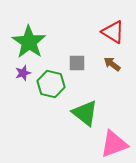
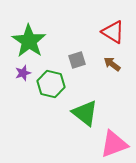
green star: moved 1 px up
gray square: moved 3 px up; rotated 18 degrees counterclockwise
